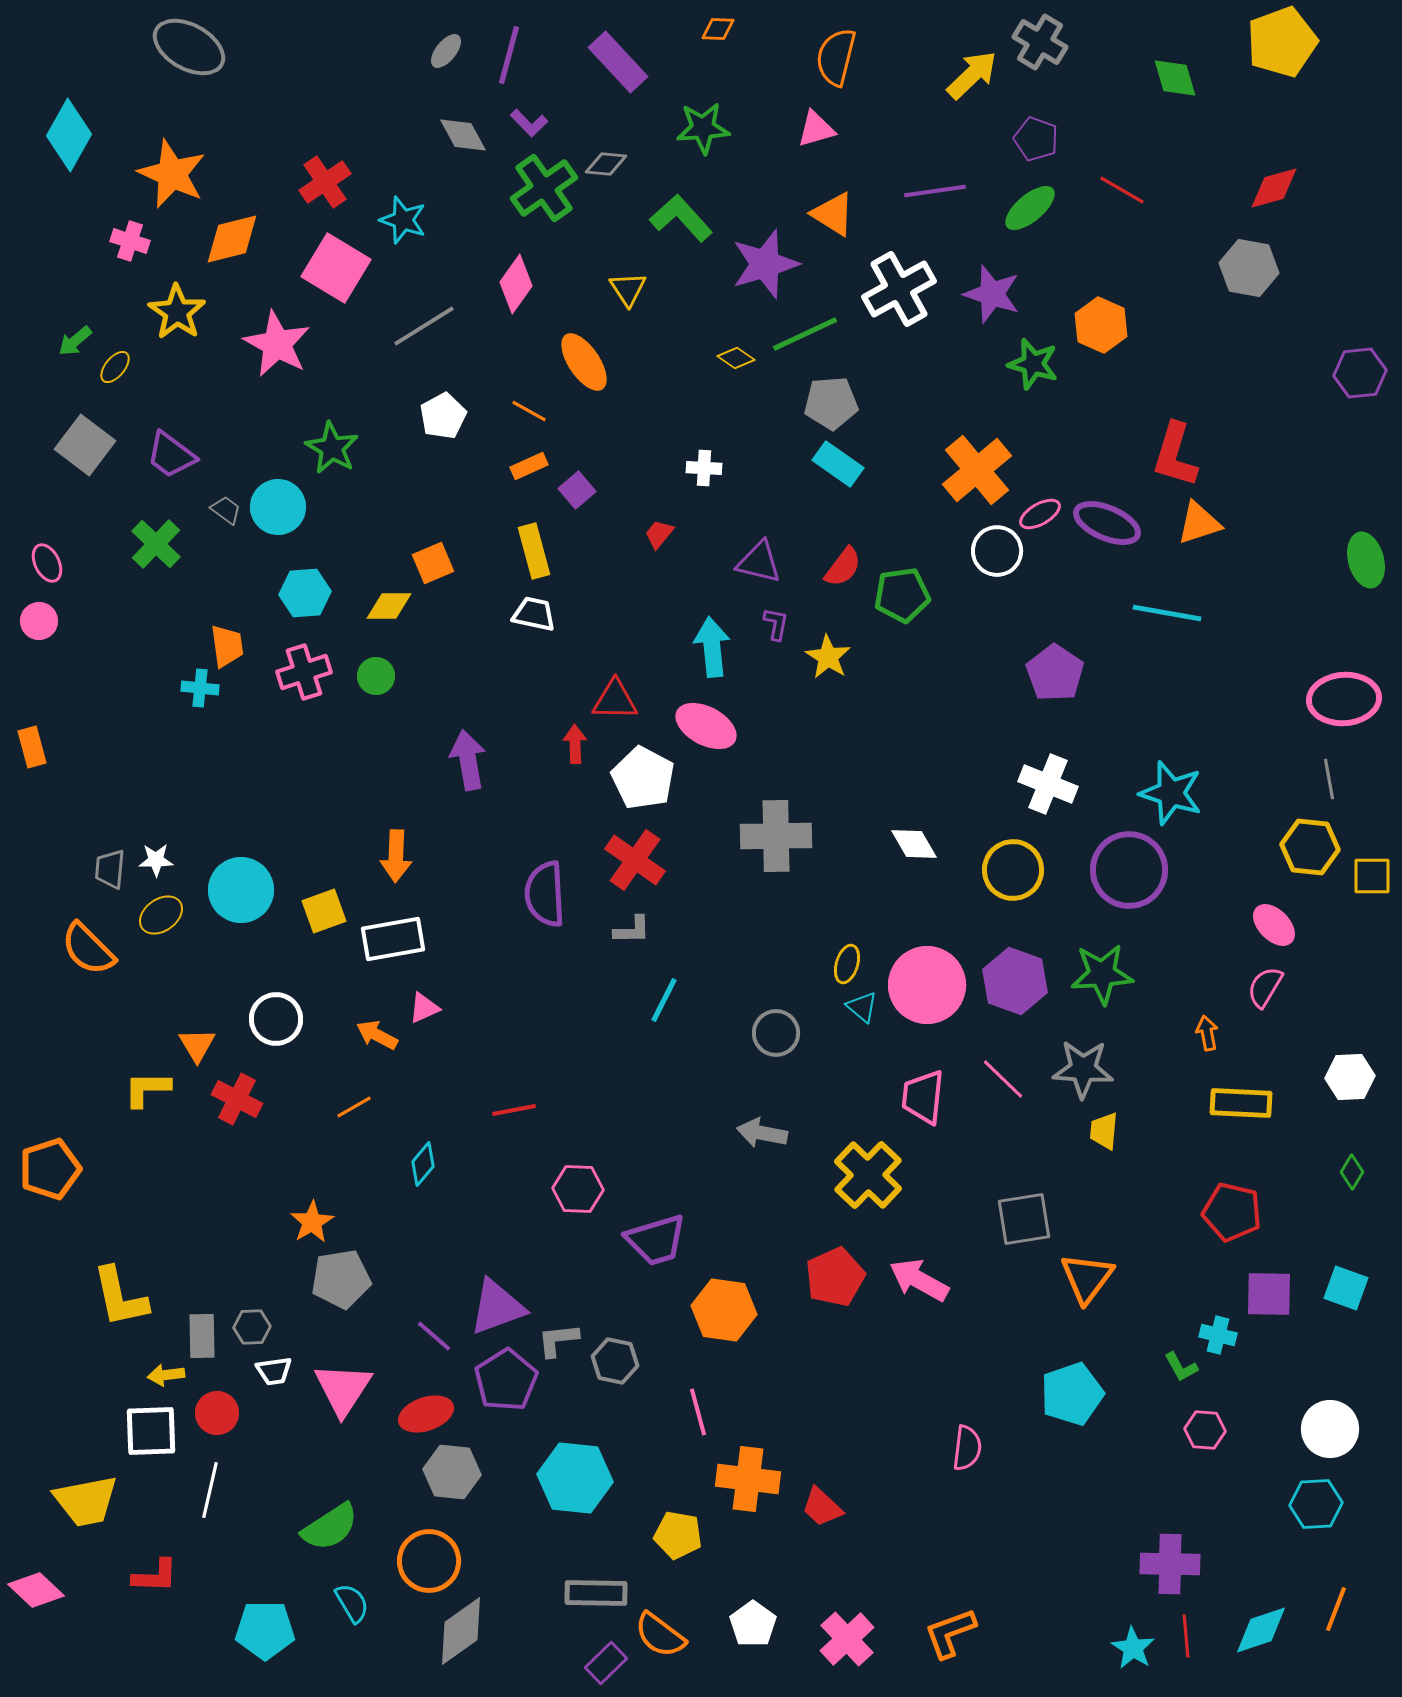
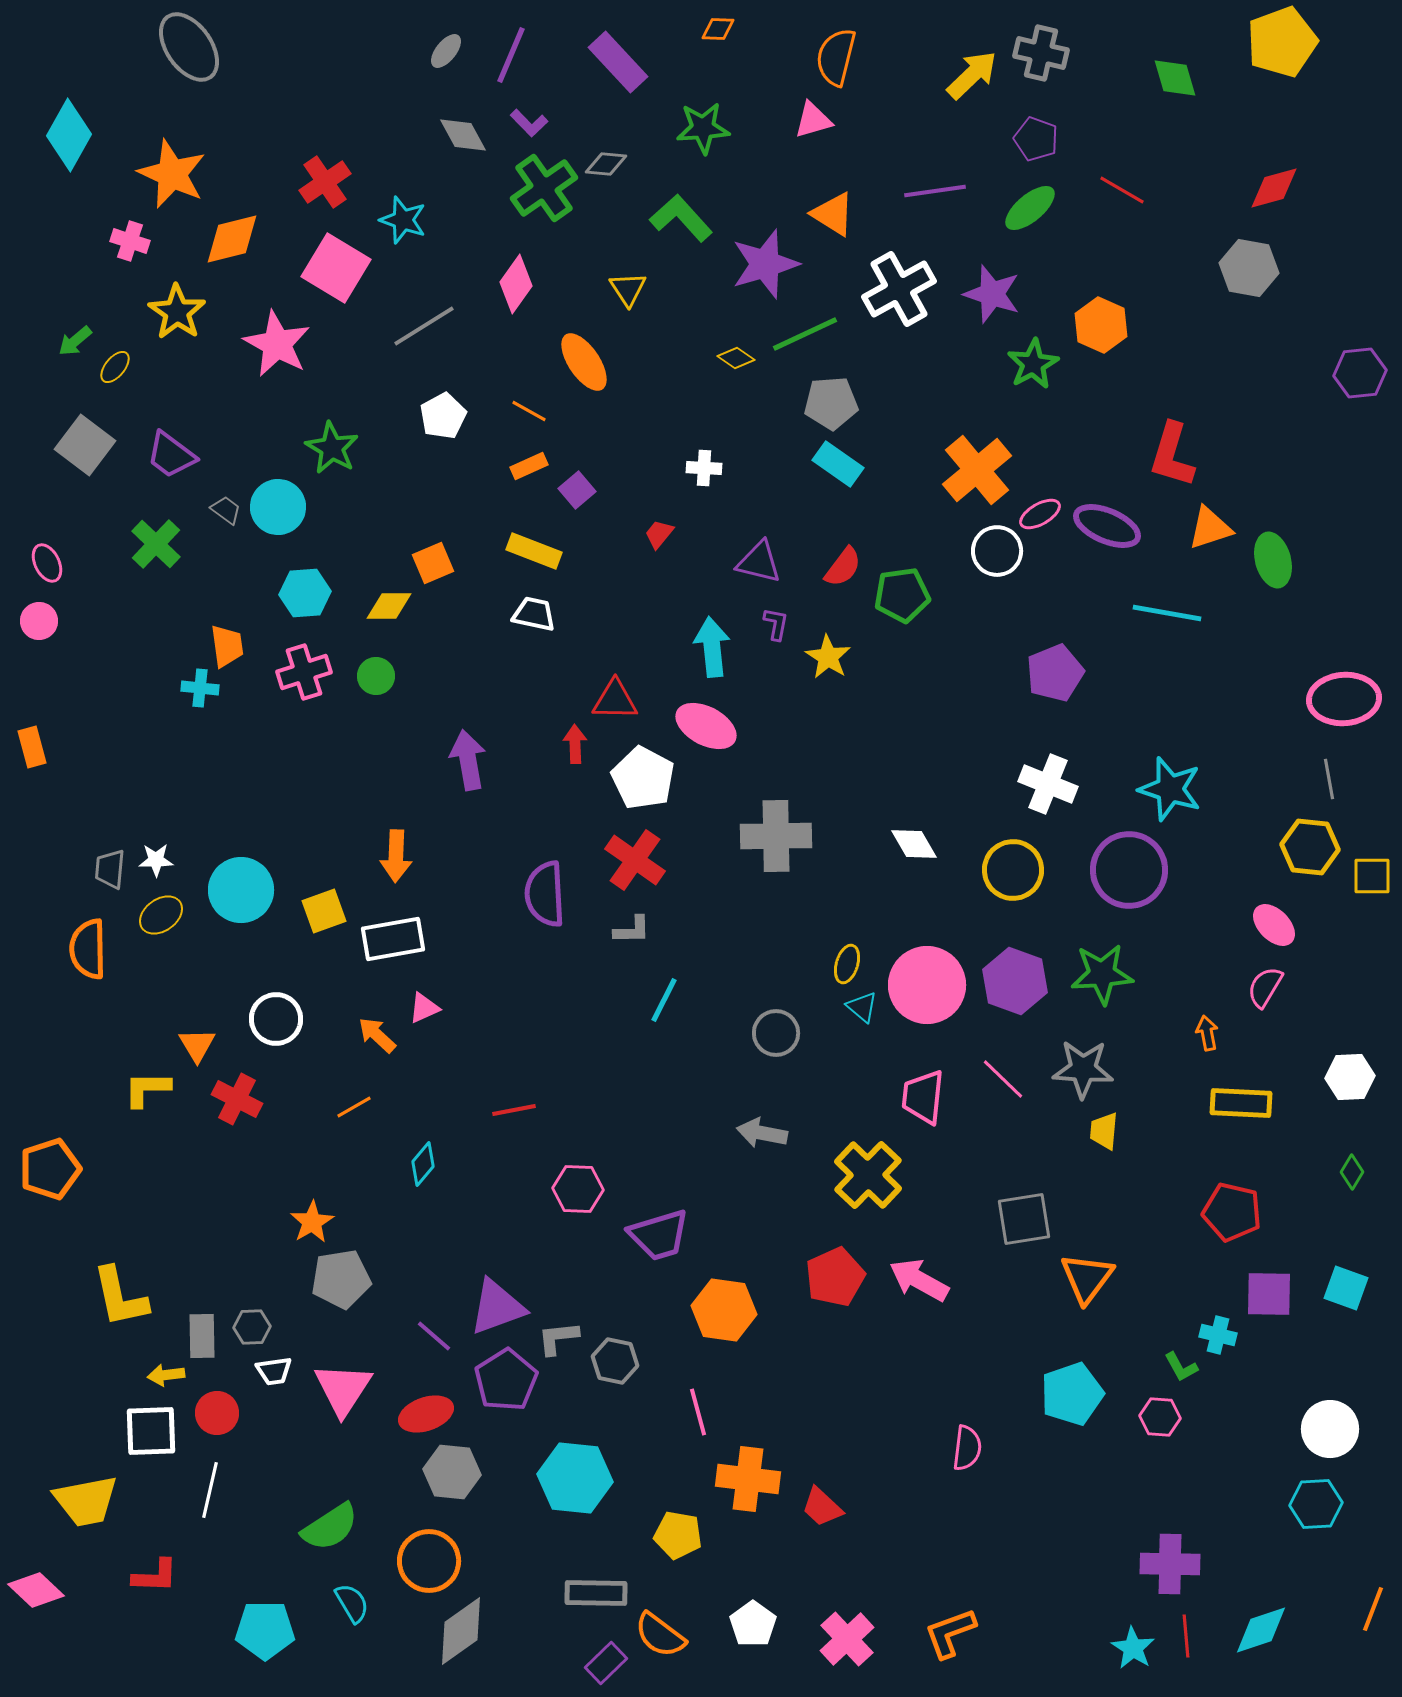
gray cross at (1040, 42): moved 1 px right, 11 px down; rotated 18 degrees counterclockwise
gray ellipse at (189, 47): rotated 26 degrees clockwise
purple line at (509, 55): moved 2 px right; rotated 8 degrees clockwise
pink triangle at (816, 129): moved 3 px left, 9 px up
green star at (1033, 364): rotated 27 degrees clockwise
red L-shape at (1175, 455): moved 3 px left
purple ellipse at (1107, 523): moved 3 px down
orange triangle at (1199, 523): moved 11 px right, 5 px down
yellow rectangle at (534, 551): rotated 54 degrees counterclockwise
green ellipse at (1366, 560): moved 93 px left
purple pentagon at (1055, 673): rotated 16 degrees clockwise
cyan star at (1171, 793): moved 1 px left, 4 px up
orange semicircle at (88, 949): rotated 44 degrees clockwise
orange arrow at (377, 1035): rotated 15 degrees clockwise
purple trapezoid at (656, 1240): moved 3 px right, 5 px up
gray L-shape at (558, 1340): moved 2 px up
pink hexagon at (1205, 1430): moved 45 px left, 13 px up
orange line at (1336, 1609): moved 37 px right
